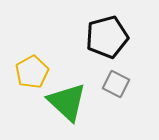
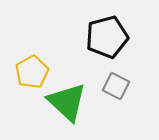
gray square: moved 2 px down
